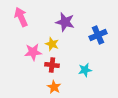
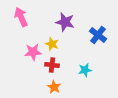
blue cross: rotated 30 degrees counterclockwise
